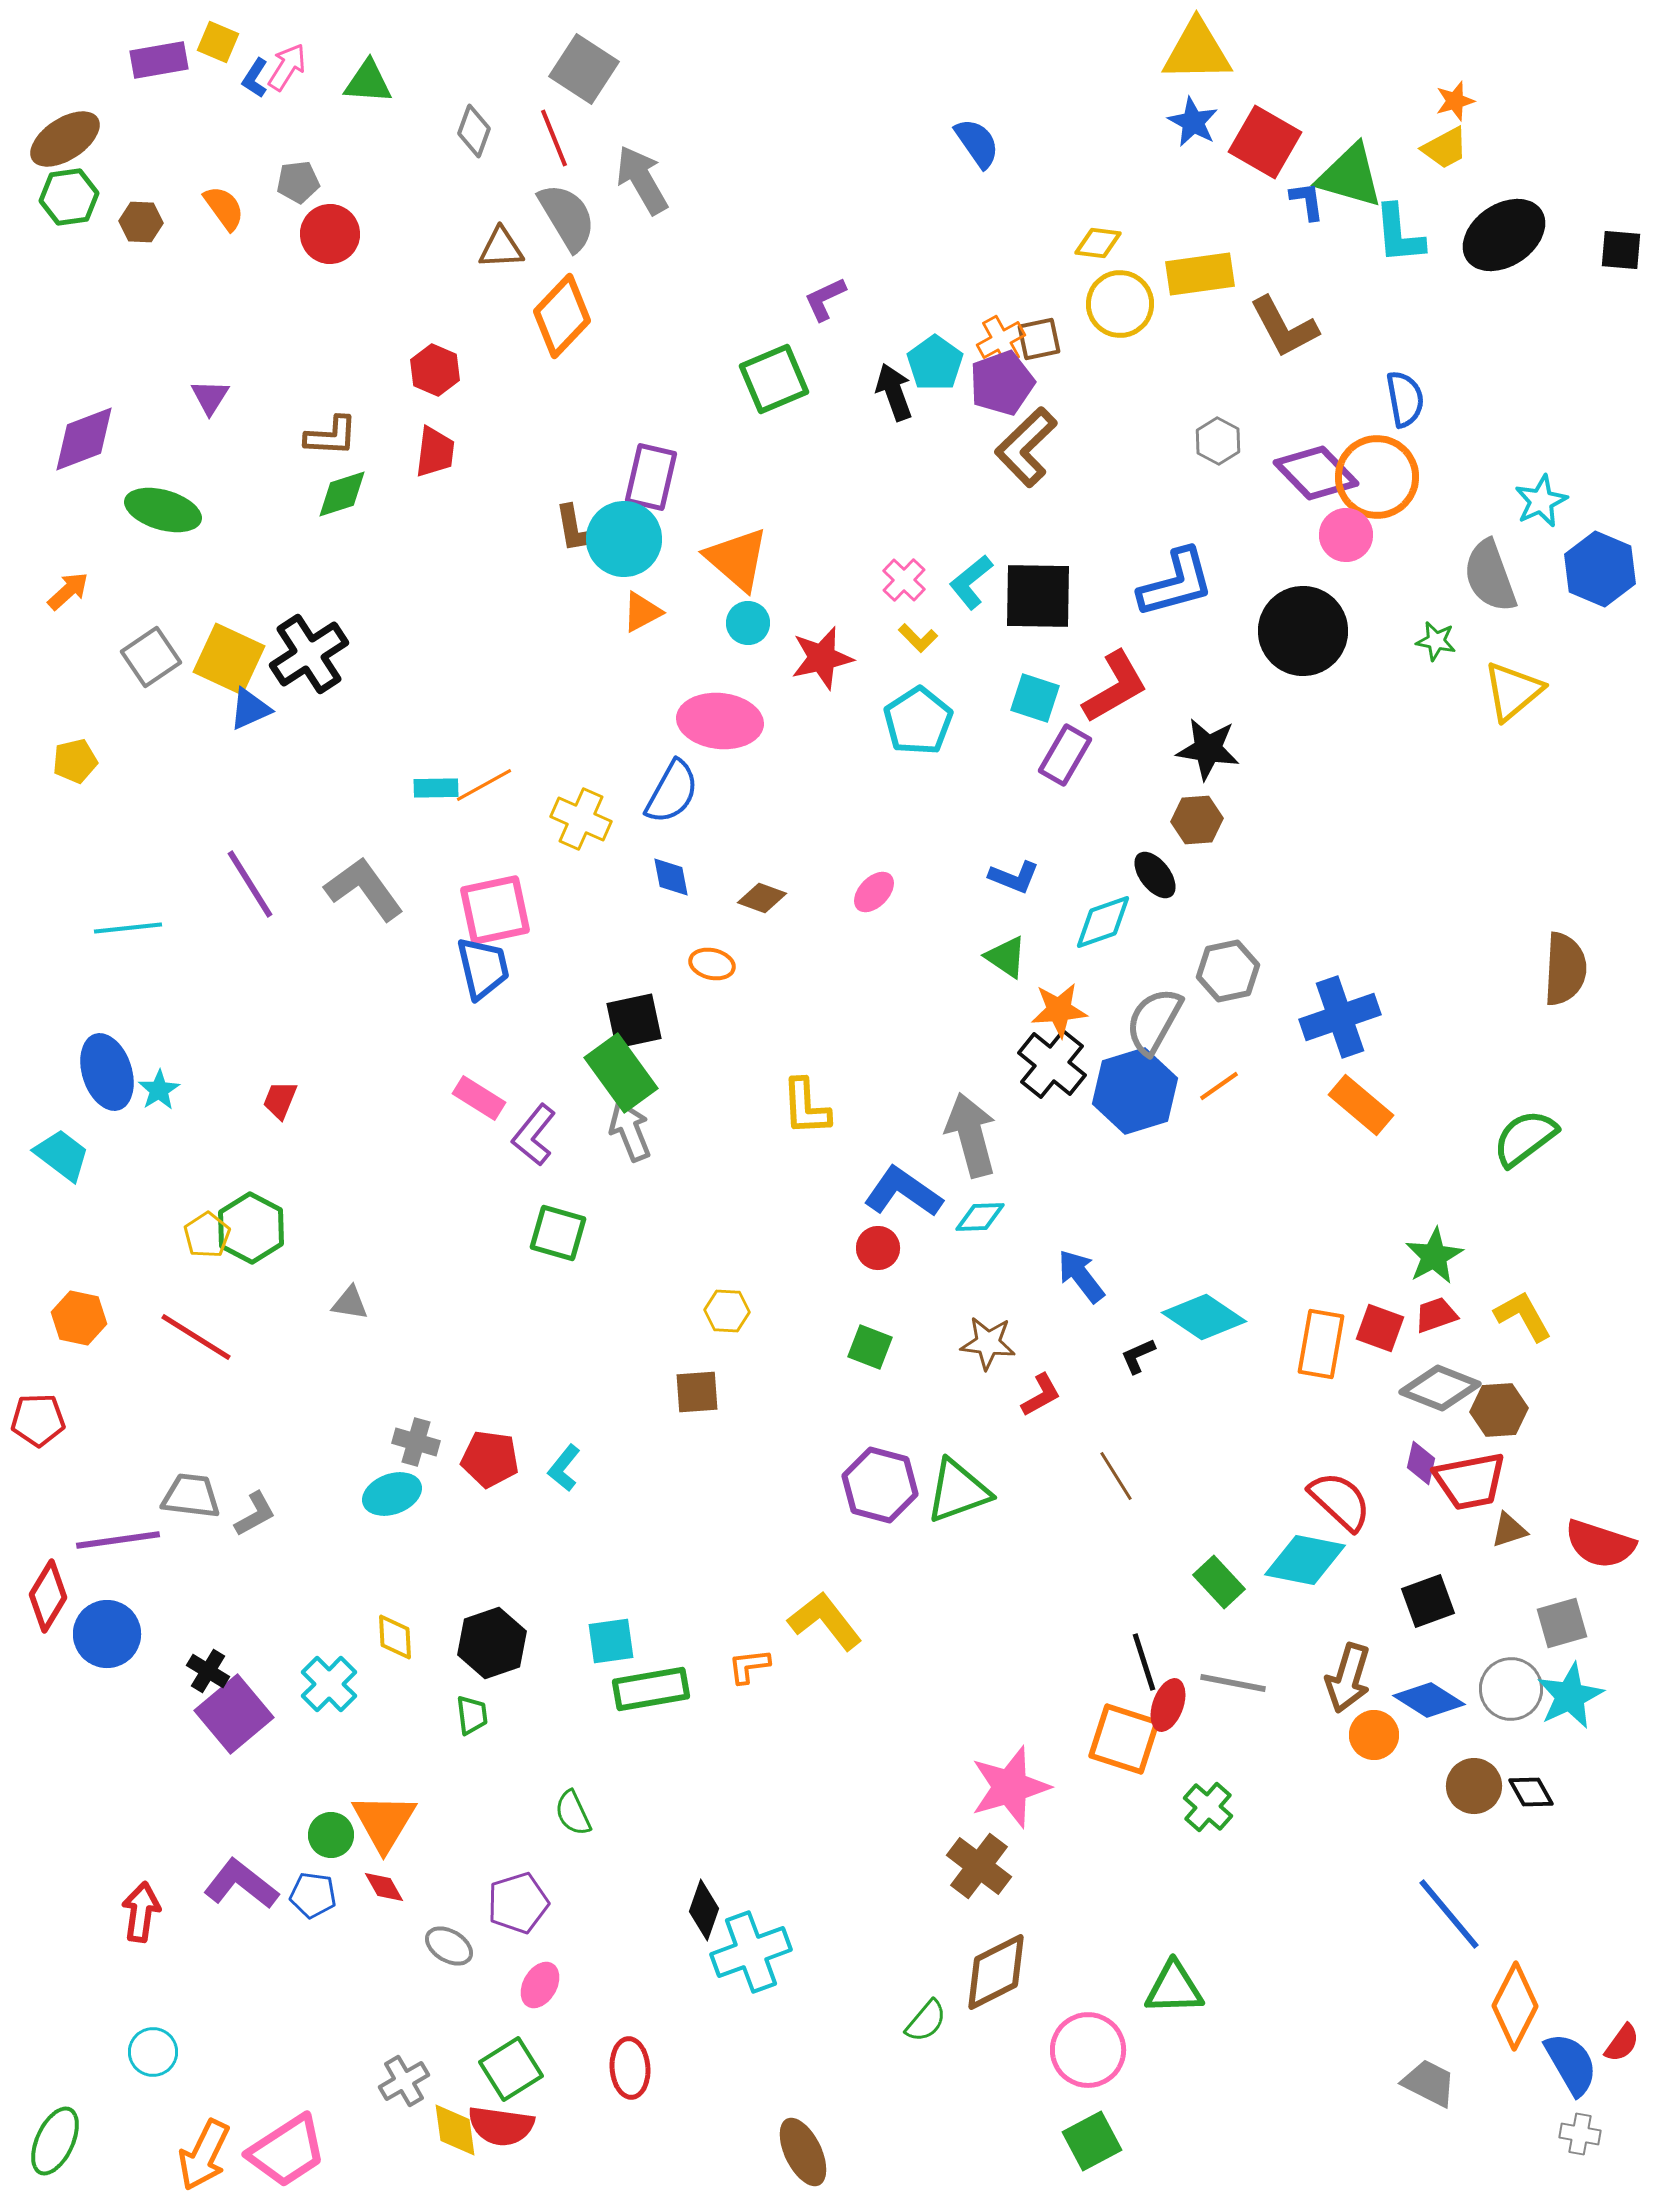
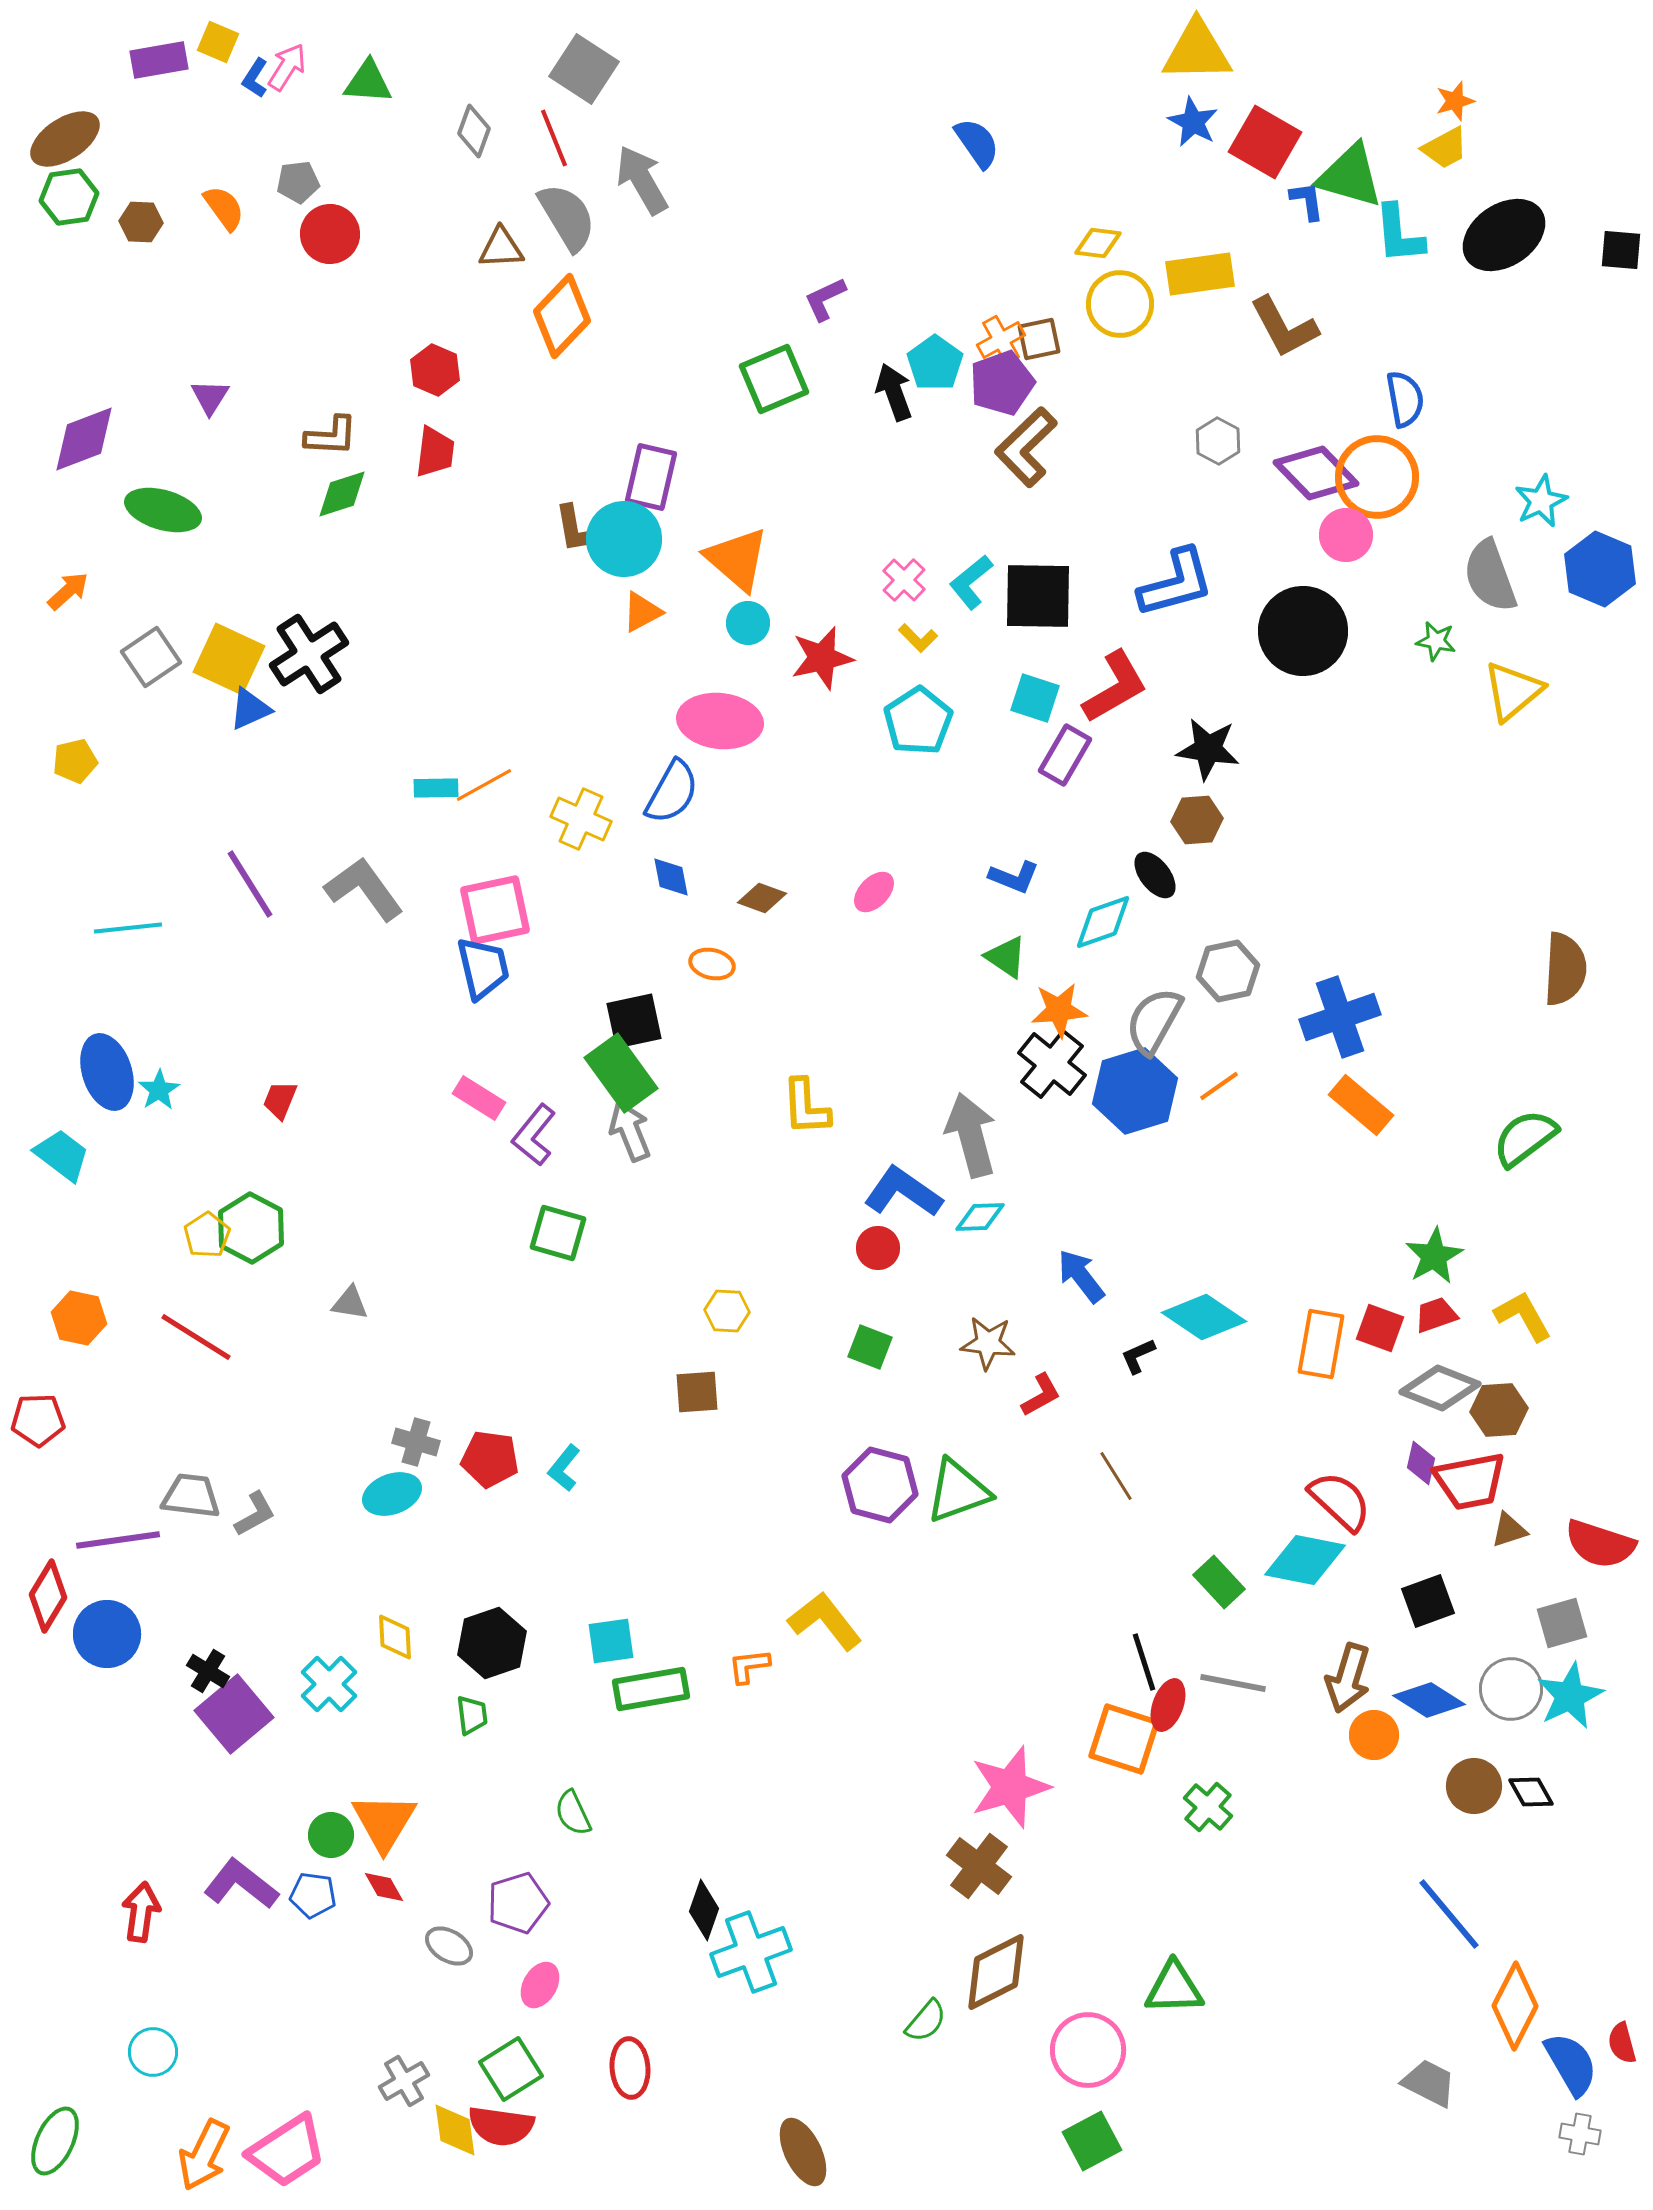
red semicircle at (1622, 2043): rotated 129 degrees clockwise
